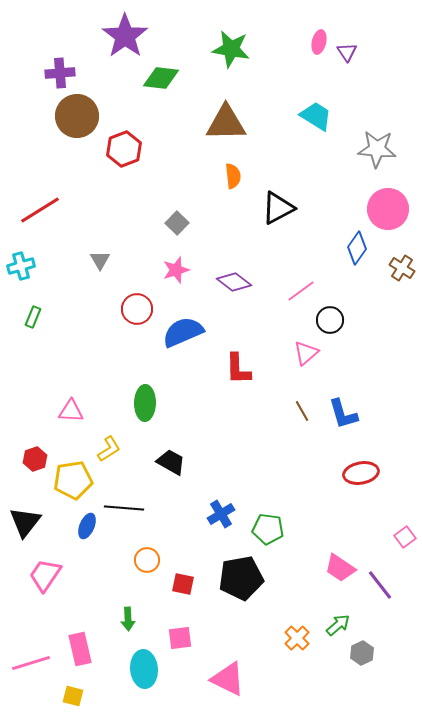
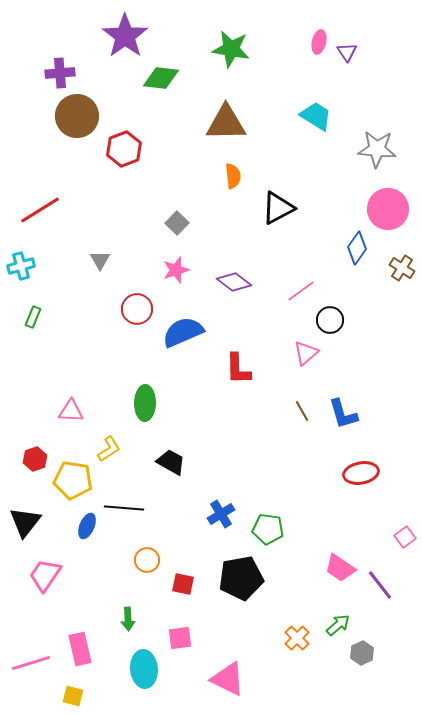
yellow pentagon at (73, 480): rotated 18 degrees clockwise
